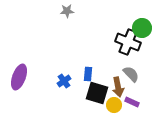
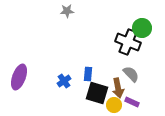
brown arrow: moved 1 px down
